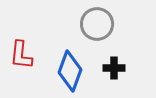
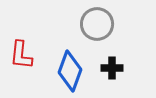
black cross: moved 2 px left
